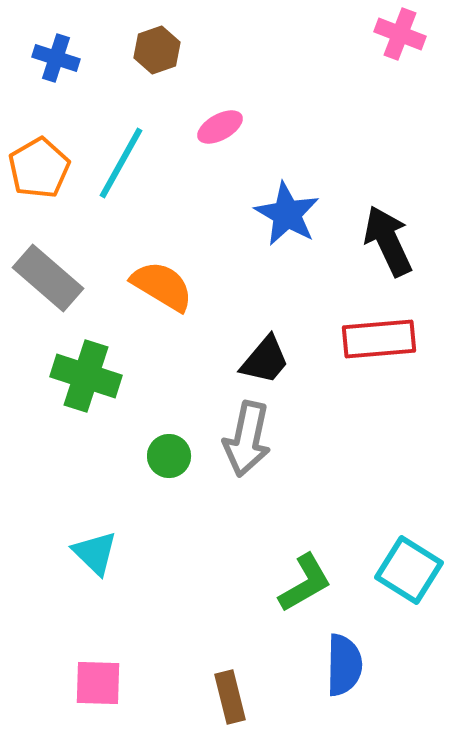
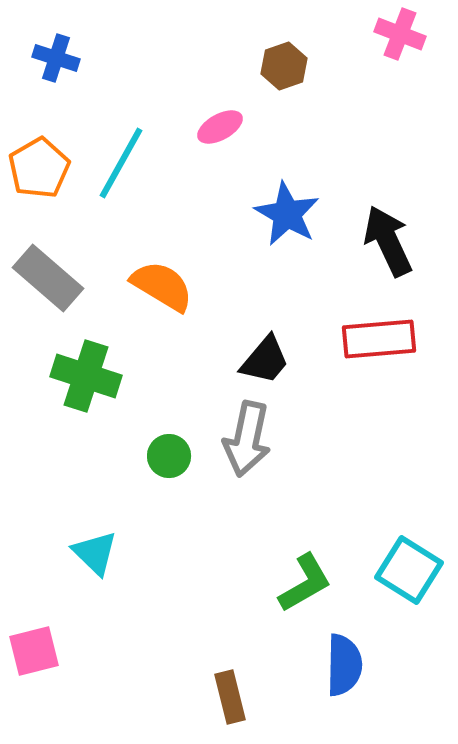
brown hexagon: moved 127 px right, 16 px down
pink square: moved 64 px left, 32 px up; rotated 16 degrees counterclockwise
